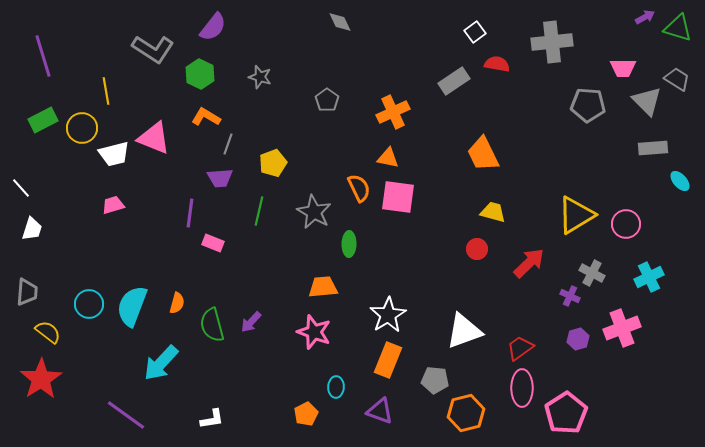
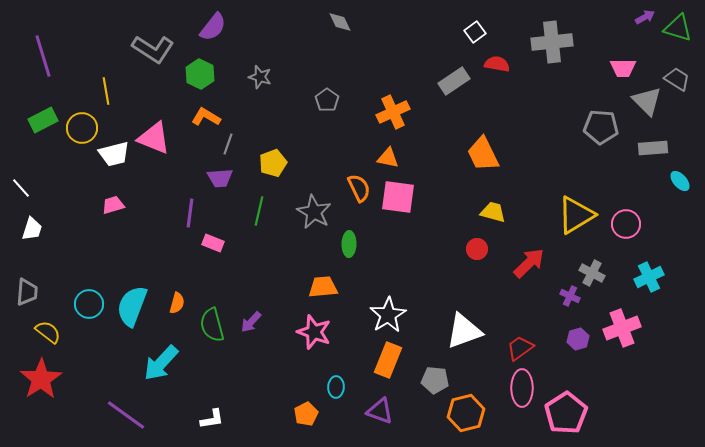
gray pentagon at (588, 105): moved 13 px right, 22 px down
